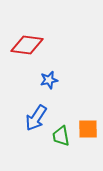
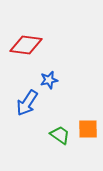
red diamond: moved 1 px left
blue arrow: moved 9 px left, 15 px up
green trapezoid: moved 1 px left, 1 px up; rotated 135 degrees clockwise
